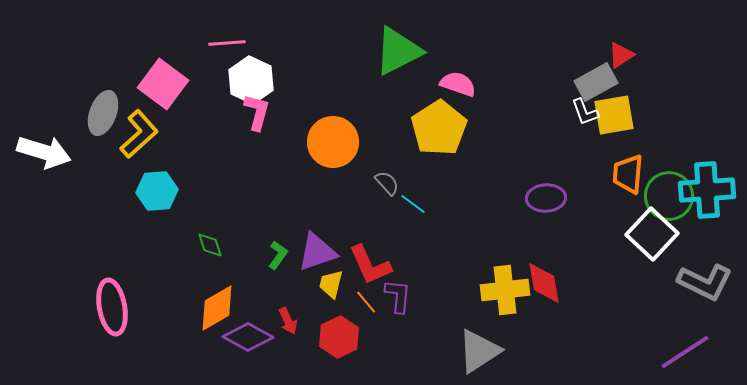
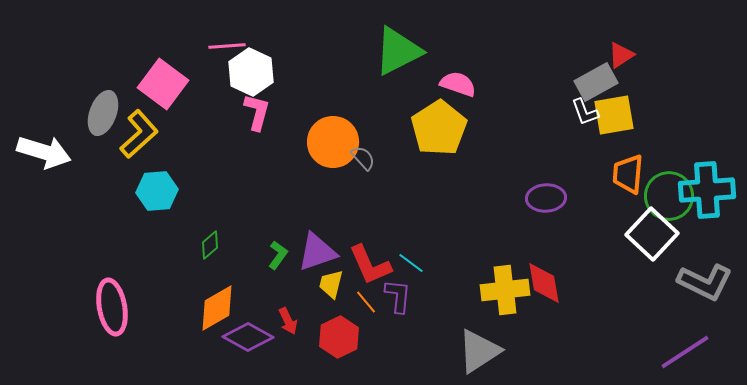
pink line: moved 3 px down
white hexagon: moved 8 px up
gray semicircle: moved 24 px left, 25 px up
cyan line: moved 2 px left, 59 px down
green diamond: rotated 68 degrees clockwise
